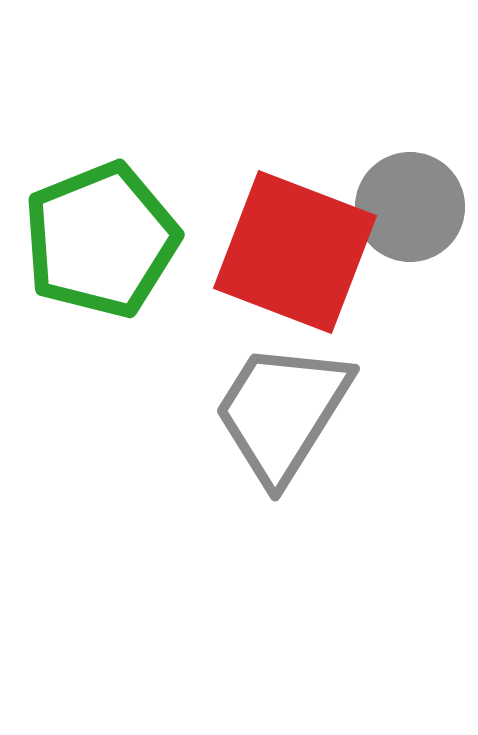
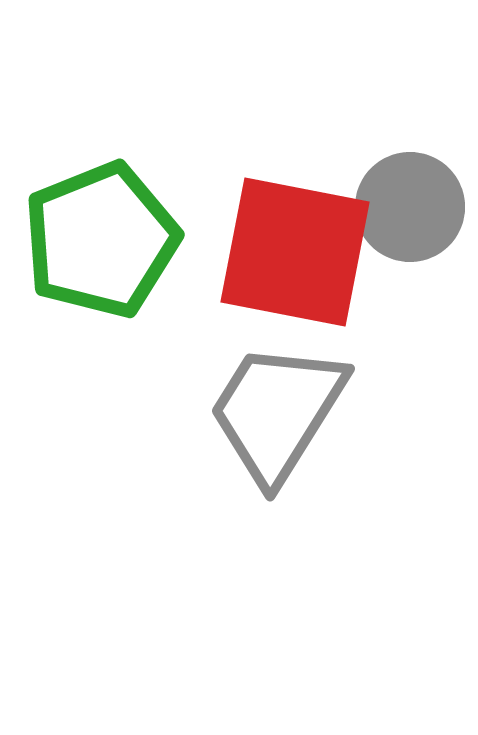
red square: rotated 10 degrees counterclockwise
gray trapezoid: moved 5 px left
